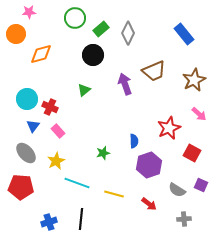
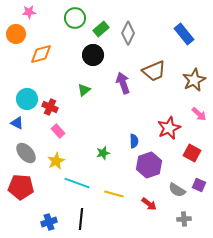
purple arrow: moved 2 px left, 1 px up
blue triangle: moved 16 px left, 3 px up; rotated 40 degrees counterclockwise
purple square: moved 2 px left
